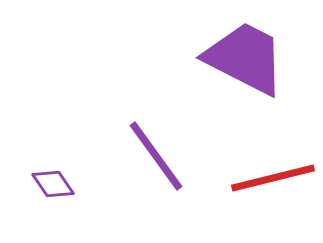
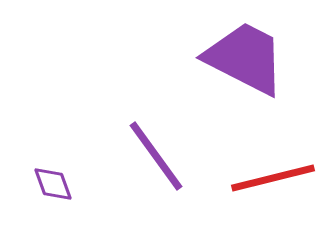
purple diamond: rotated 15 degrees clockwise
